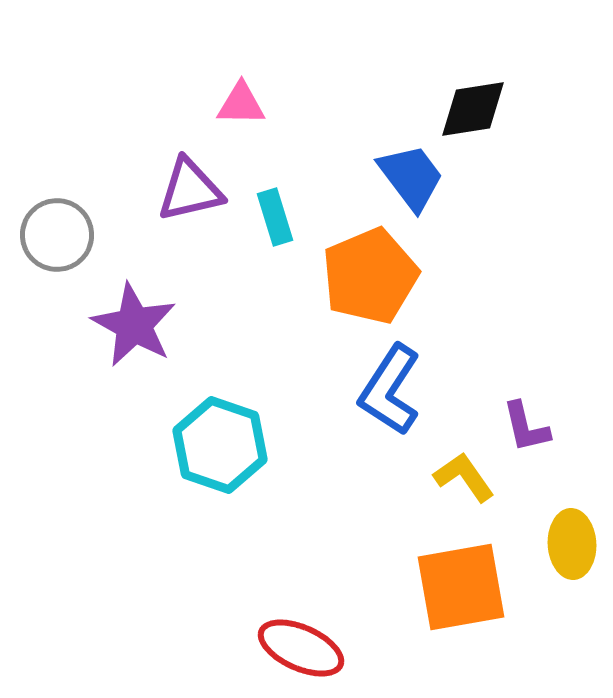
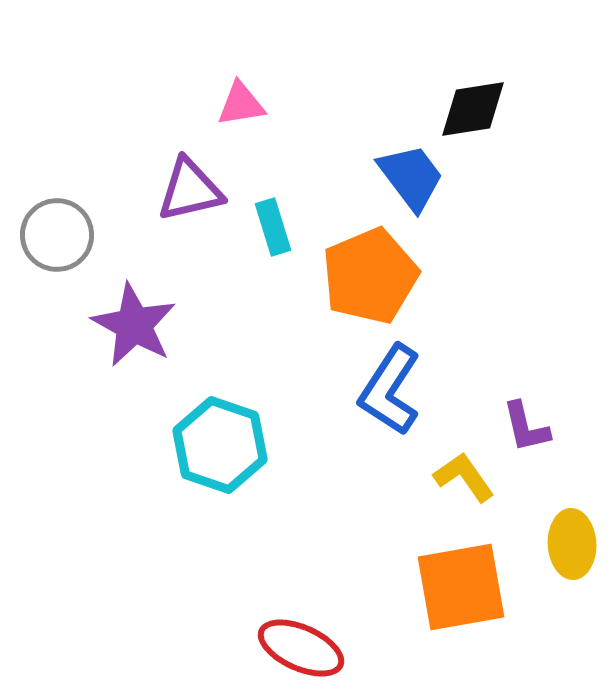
pink triangle: rotated 10 degrees counterclockwise
cyan rectangle: moved 2 px left, 10 px down
